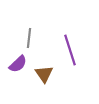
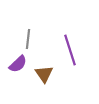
gray line: moved 1 px left, 1 px down
